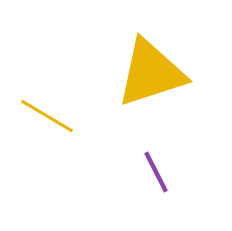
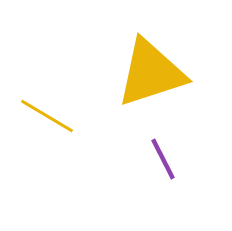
purple line: moved 7 px right, 13 px up
